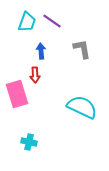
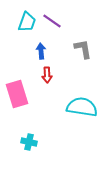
gray L-shape: moved 1 px right
red arrow: moved 12 px right
cyan semicircle: rotated 16 degrees counterclockwise
